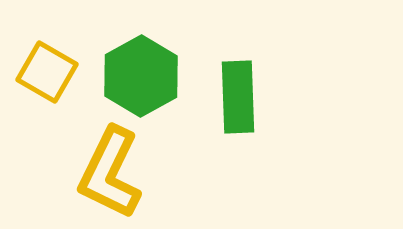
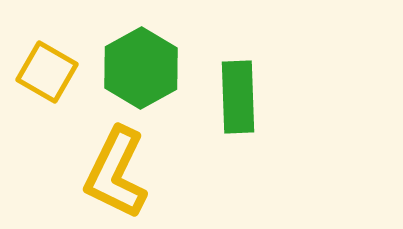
green hexagon: moved 8 px up
yellow L-shape: moved 6 px right
